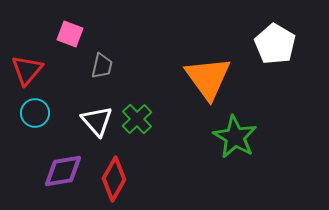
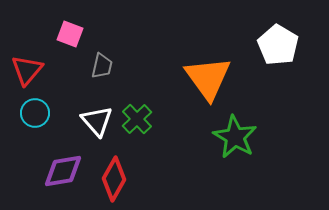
white pentagon: moved 3 px right, 1 px down
